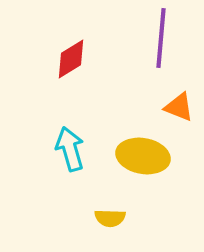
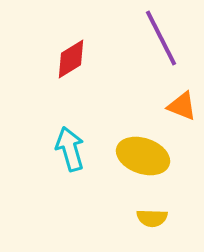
purple line: rotated 32 degrees counterclockwise
orange triangle: moved 3 px right, 1 px up
yellow ellipse: rotated 9 degrees clockwise
yellow semicircle: moved 42 px right
